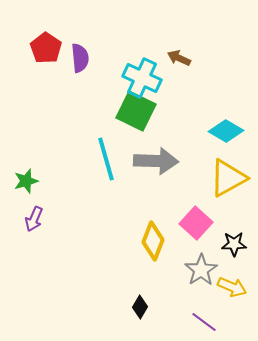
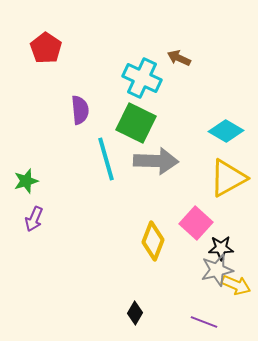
purple semicircle: moved 52 px down
green square: moved 12 px down
black star: moved 13 px left, 4 px down
gray star: moved 16 px right; rotated 20 degrees clockwise
yellow arrow: moved 4 px right, 2 px up
black diamond: moved 5 px left, 6 px down
purple line: rotated 16 degrees counterclockwise
